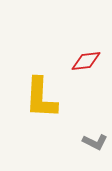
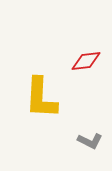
gray L-shape: moved 5 px left, 1 px up
